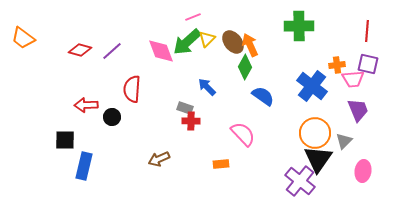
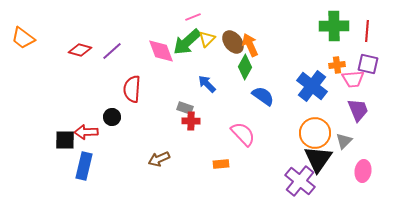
green cross: moved 35 px right
blue arrow: moved 3 px up
red arrow: moved 27 px down
